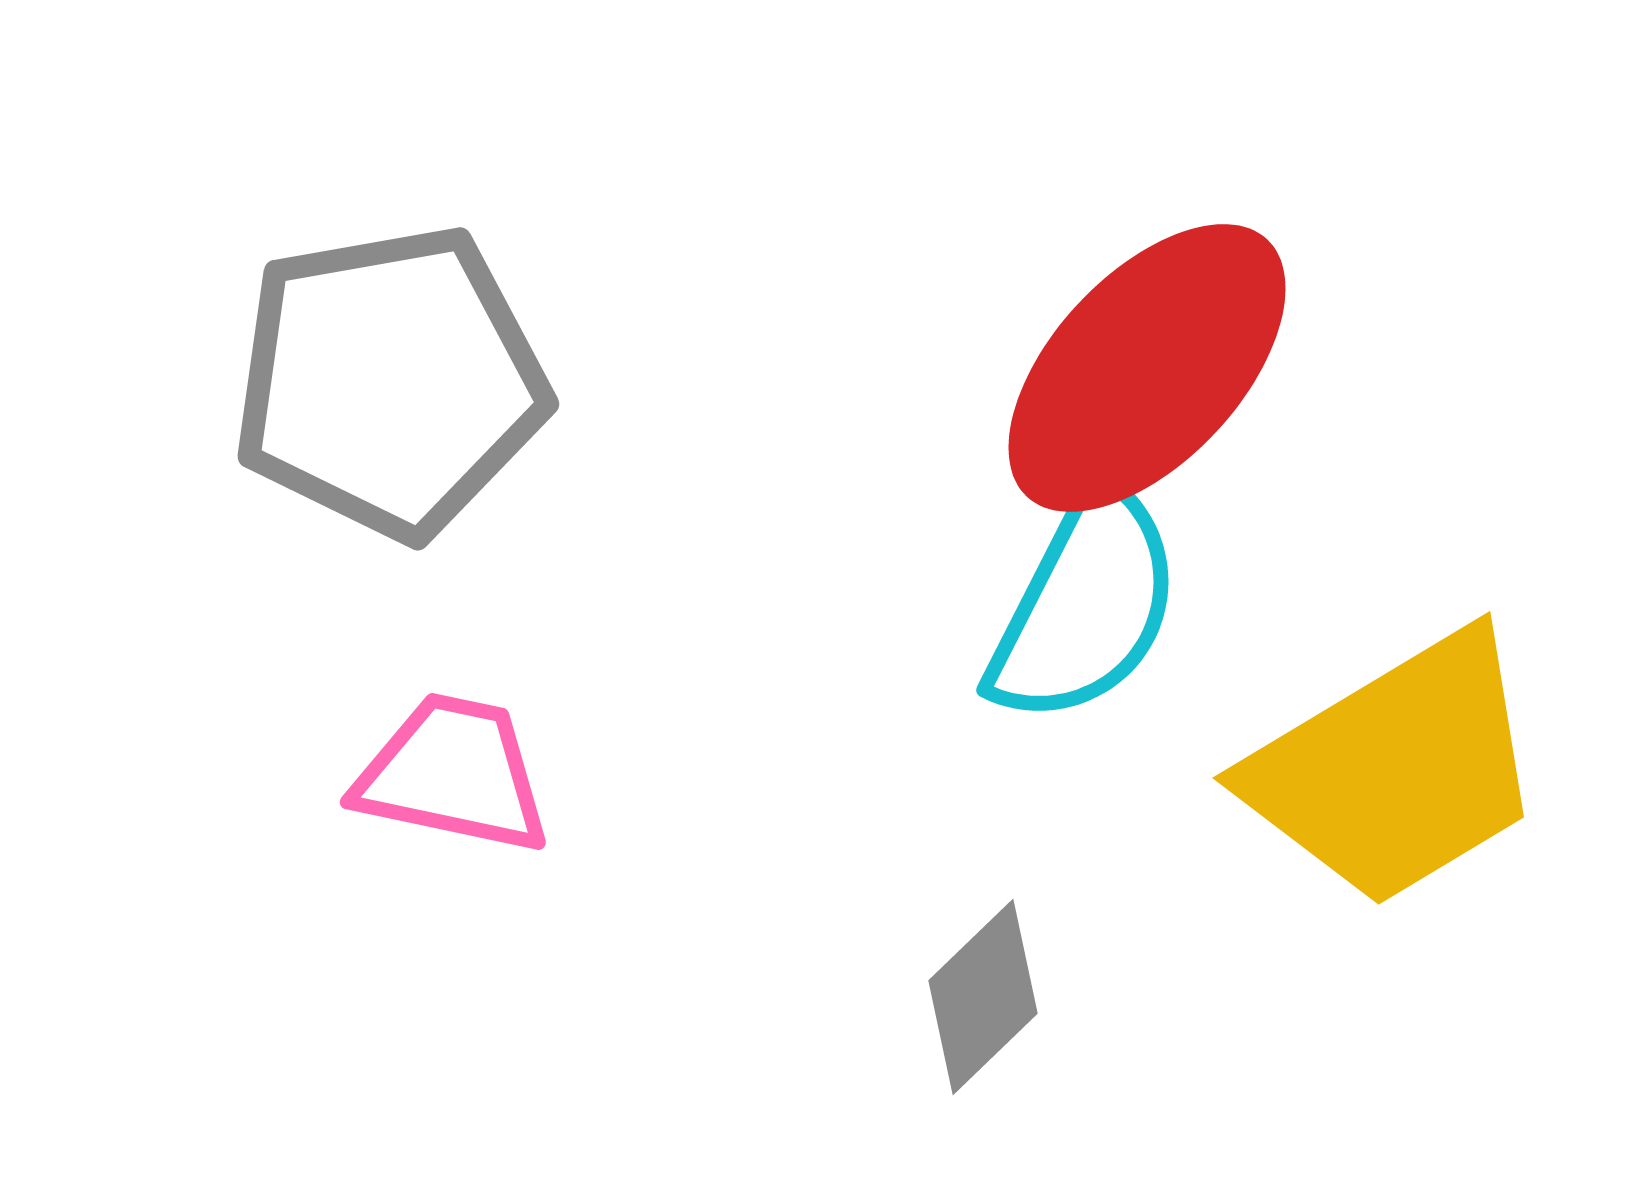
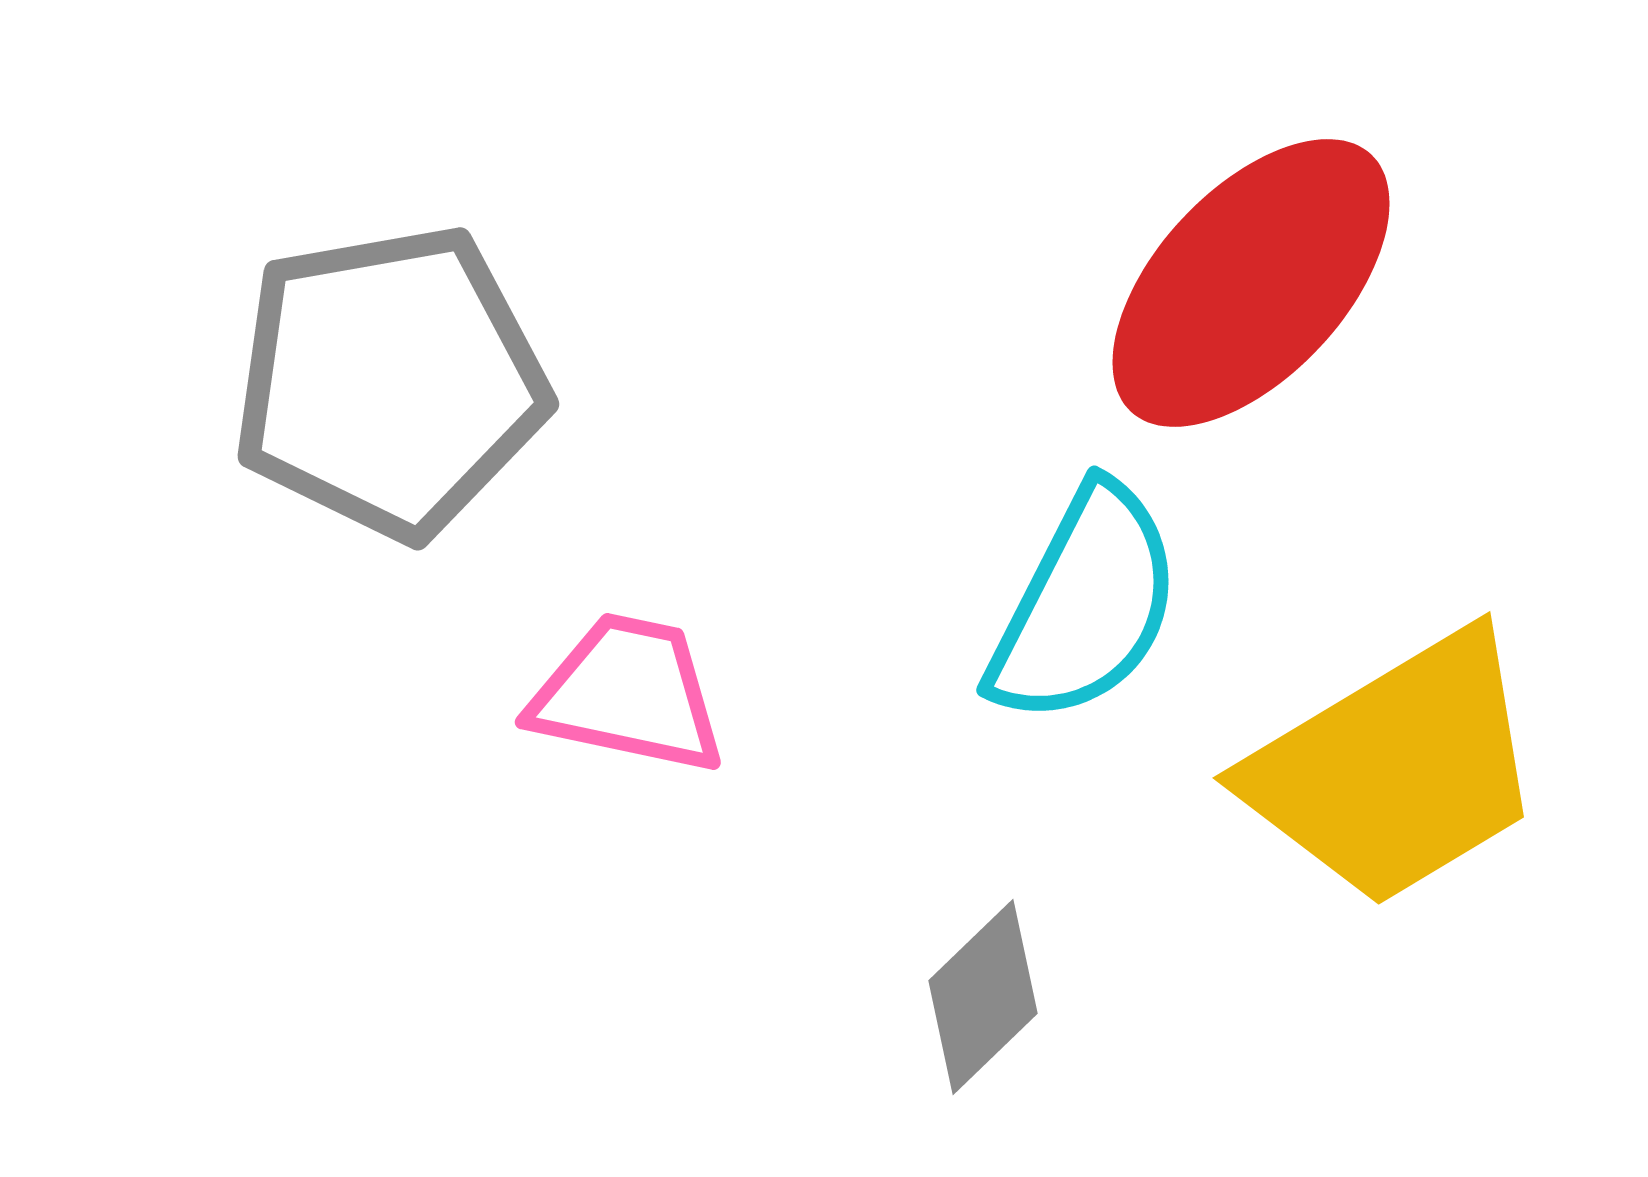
red ellipse: moved 104 px right, 85 px up
pink trapezoid: moved 175 px right, 80 px up
